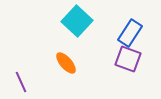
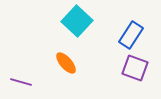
blue rectangle: moved 1 px right, 2 px down
purple square: moved 7 px right, 9 px down
purple line: rotated 50 degrees counterclockwise
